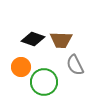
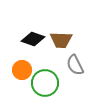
orange circle: moved 1 px right, 3 px down
green circle: moved 1 px right, 1 px down
